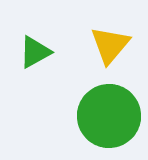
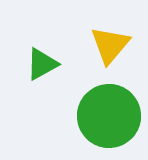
green triangle: moved 7 px right, 12 px down
